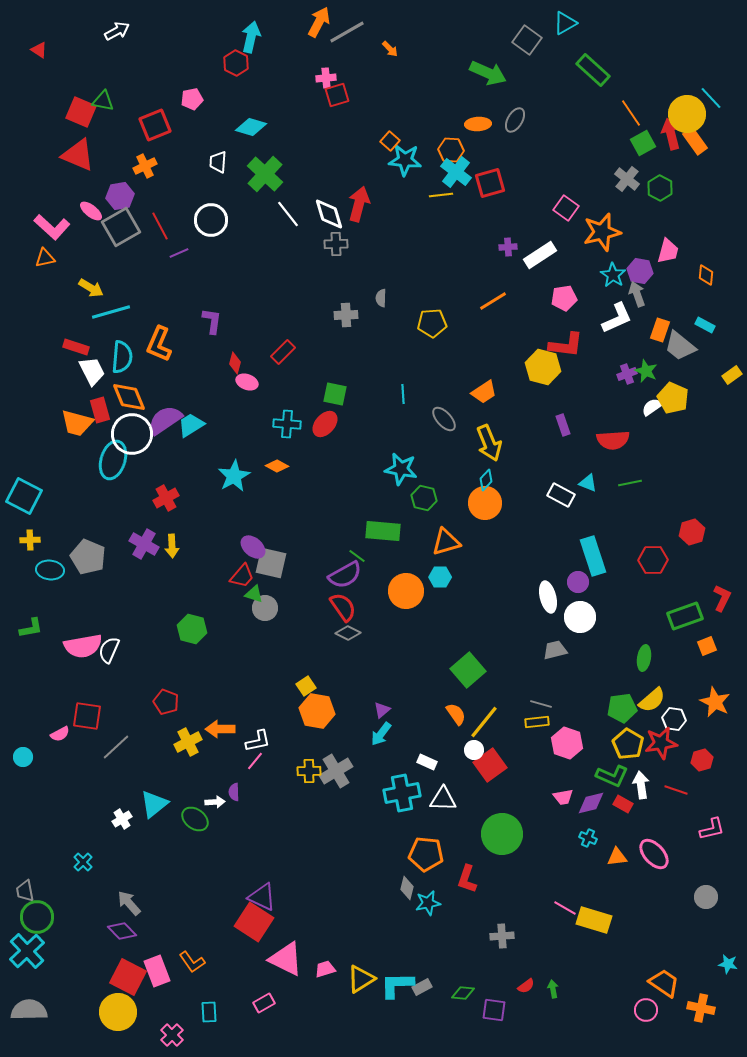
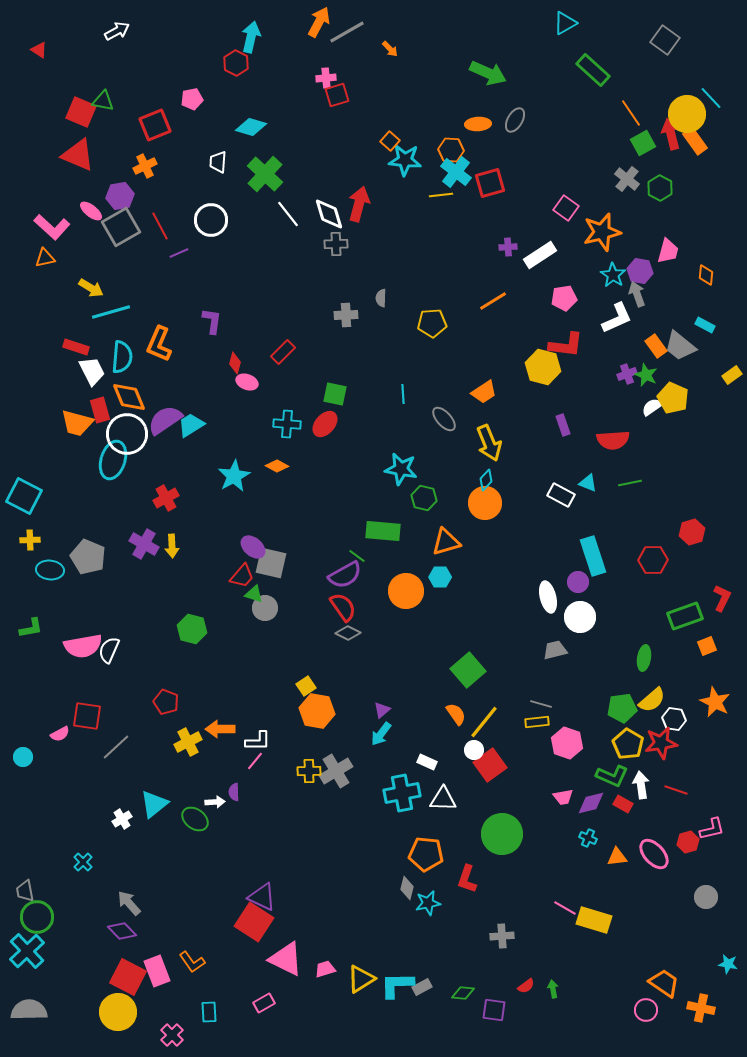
gray square at (527, 40): moved 138 px right
orange rectangle at (660, 330): moved 4 px left, 16 px down; rotated 55 degrees counterclockwise
green star at (646, 371): moved 4 px down
white circle at (132, 434): moved 5 px left
white L-shape at (258, 741): rotated 12 degrees clockwise
red hexagon at (702, 760): moved 14 px left, 82 px down
